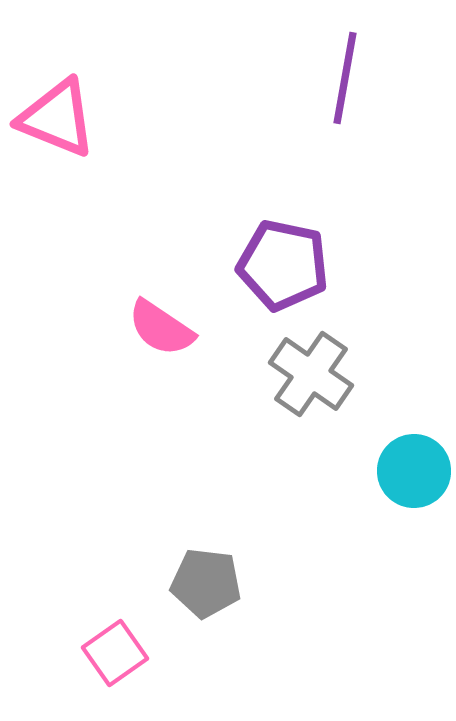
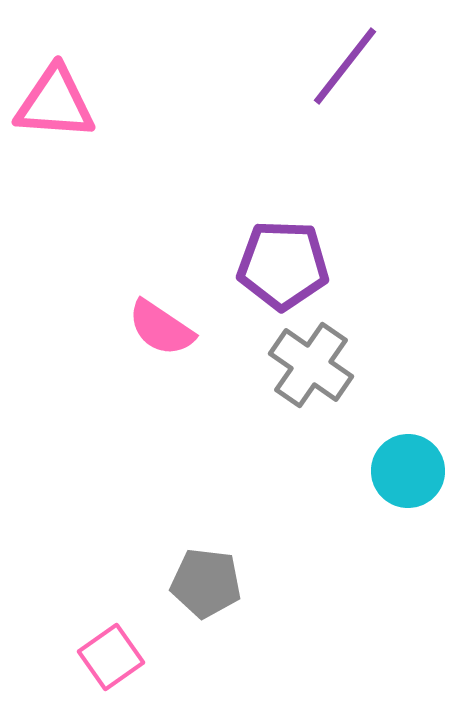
purple line: moved 12 px up; rotated 28 degrees clockwise
pink triangle: moved 2 px left, 15 px up; rotated 18 degrees counterclockwise
purple pentagon: rotated 10 degrees counterclockwise
gray cross: moved 9 px up
cyan circle: moved 6 px left
pink square: moved 4 px left, 4 px down
